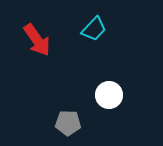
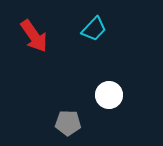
red arrow: moved 3 px left, 4 px up
